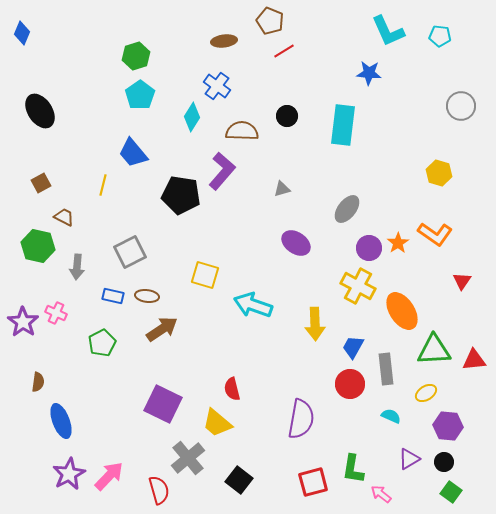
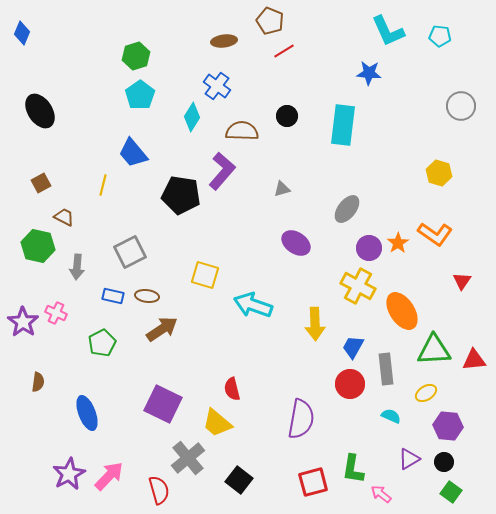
blue ellipse at (61, 421): moved 26 px right, 8 px up
